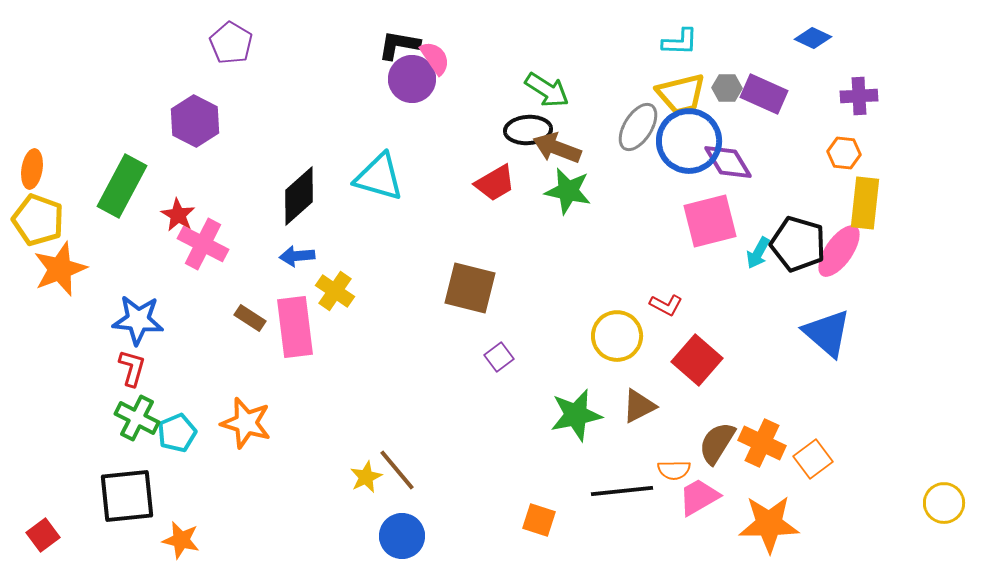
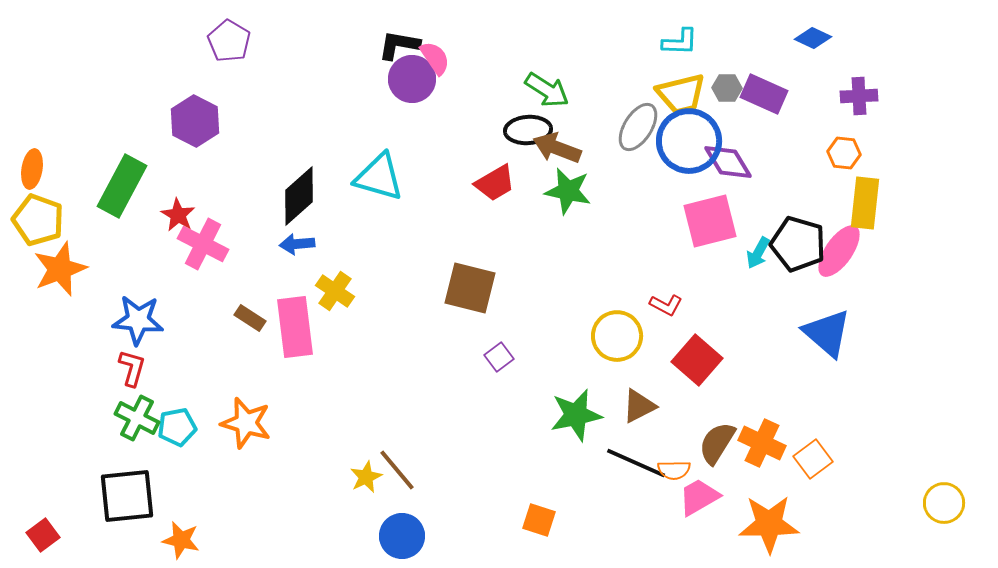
purple pentagon at (231, 43): moved 2 px left, 2 px up
blue arrow at (297, 256): moved 12 px up
cyan pentagon at (177, 433): moved 6 px up; rotated 12 degrees clockwise
black line at (622, 491): moved 14 px right, 28 px up; rotated 30 degrees clockwise
